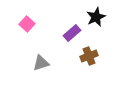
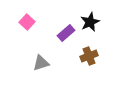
black star: moved 6 px left, 5 px down
pink square: moved 2 px up
purple rectangle: moved 6 px left
